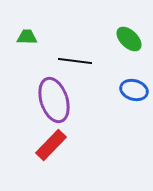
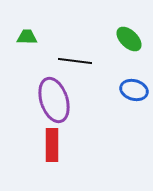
red rectangle: moved 1 px right; rotated 44 degrees counterclockwise
